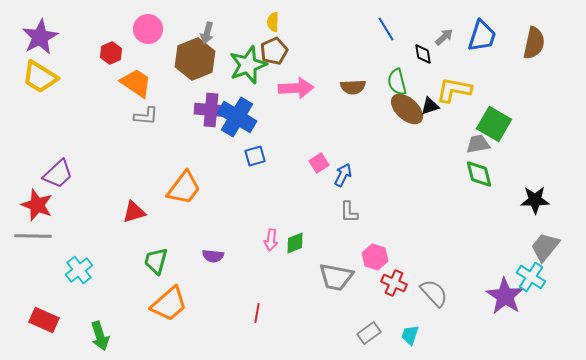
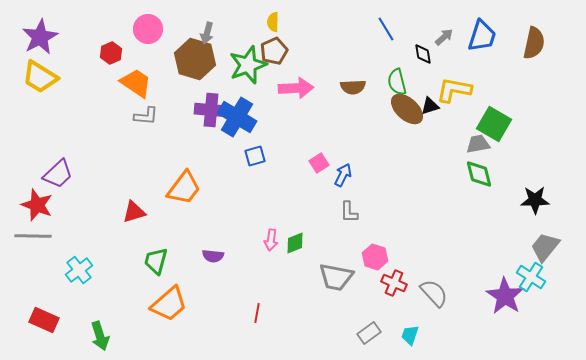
brown hexagon at (195, 59): rotated 21 degrees counterclockwise
